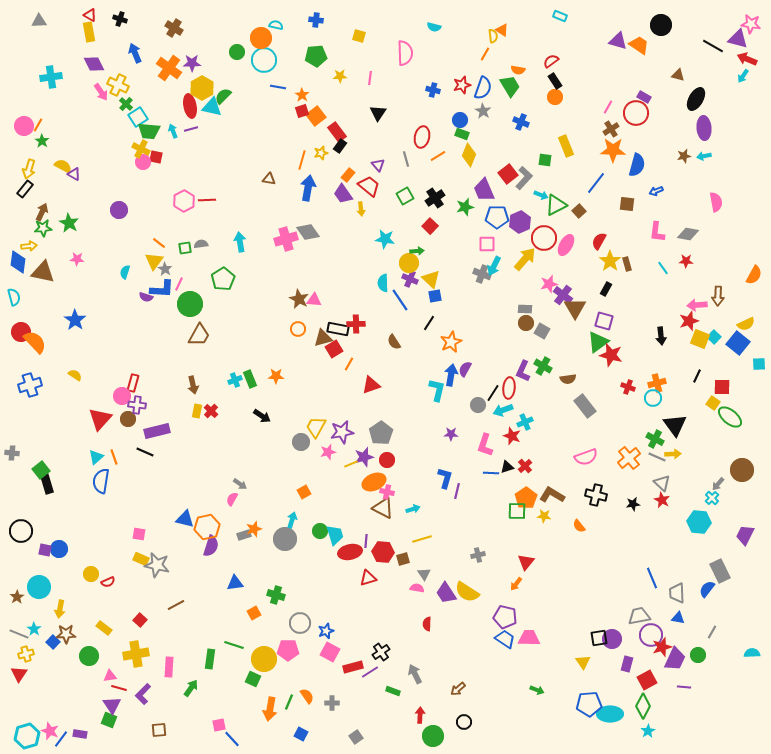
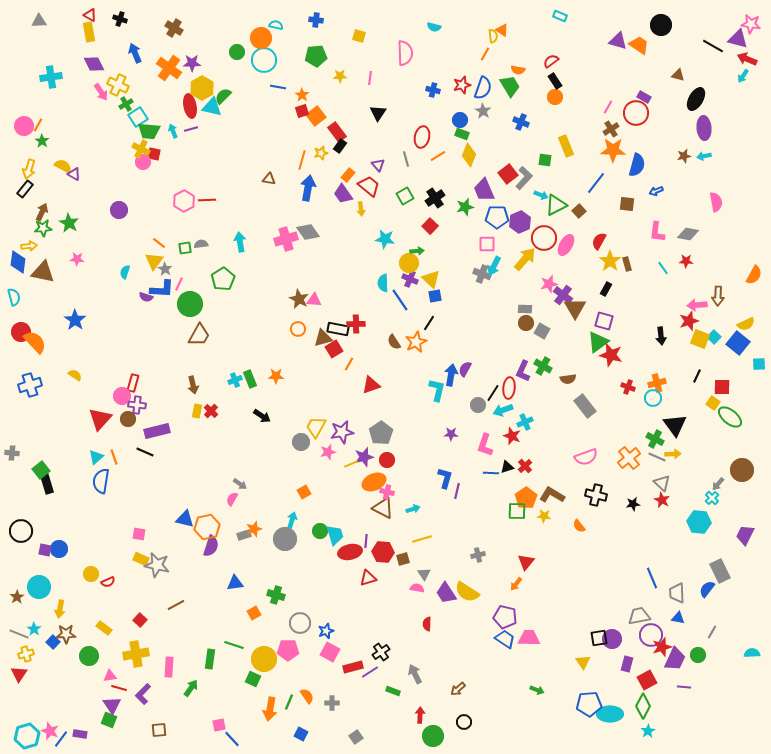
green cross at (126, 104): rotated 16 degrees clockwise
red square at (156, 157): moved 2 px left, 3 px up
orange star at (451, 342): moved 35 px left
